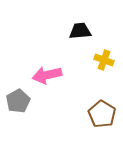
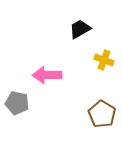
black trapezoid: moved 2 px up; rotated 25 degrees counterclockwise
pink arrow: rotated 12 degrees clockwise
gray pentagon: moved 1 px left, 2 px down; rotated 30 degrees counterclockwise
